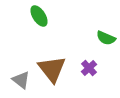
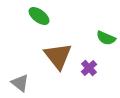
green ellipse: rotated 20 degrees counterclockwise
brown triangle: moved 6 px right, 13 px up
gray triangle: moved 1 px left, 3 px down
